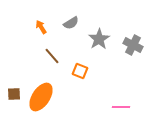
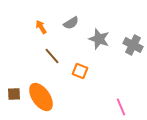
gray star: rotated 20 degrees counterclockwise
orange ellipse: rotated 68 degrees counterclockwise
pink line: rotated 66 degrees clockwise
